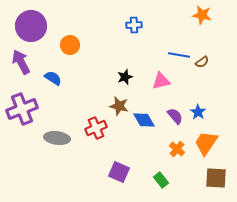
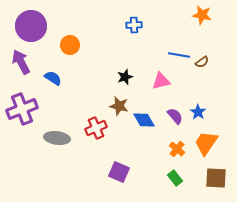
green rectangle: moved 14 px right, 2 px up
